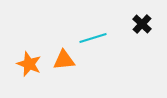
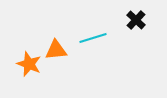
black cross: moved 6 px left, 4 px up
orange triangle: moved 8 px left, 10 px up
